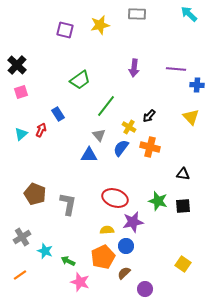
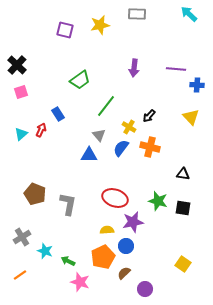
black square: moved 2 px down; rotated 14 degrees clockwise
